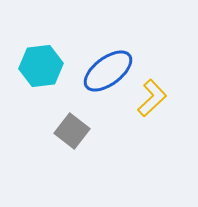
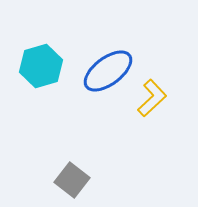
cyan hexagon: rotated 9 degrees counterclockwise
gray square: moved 49 px down
